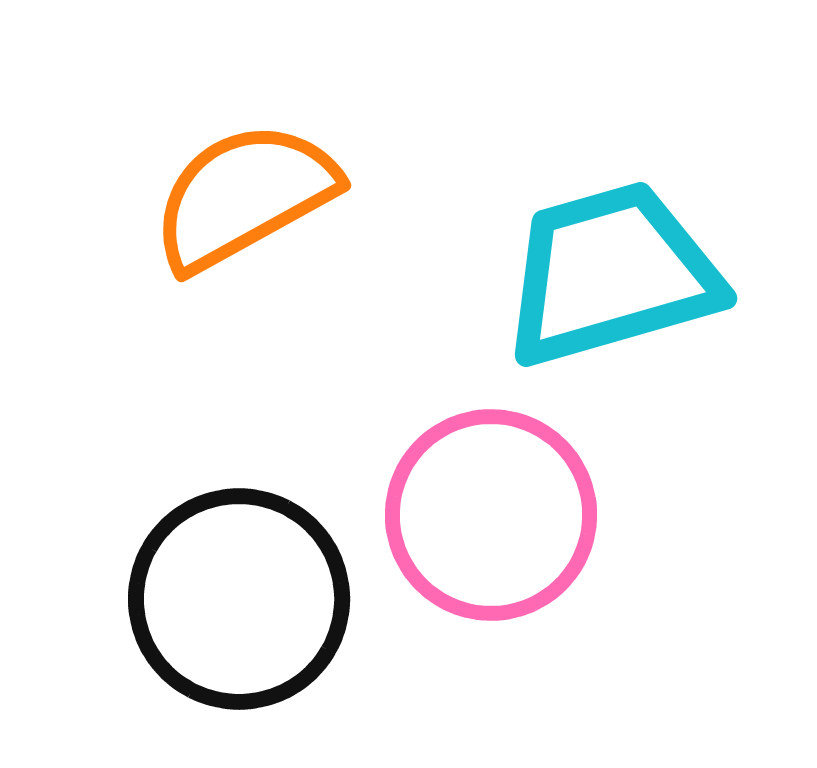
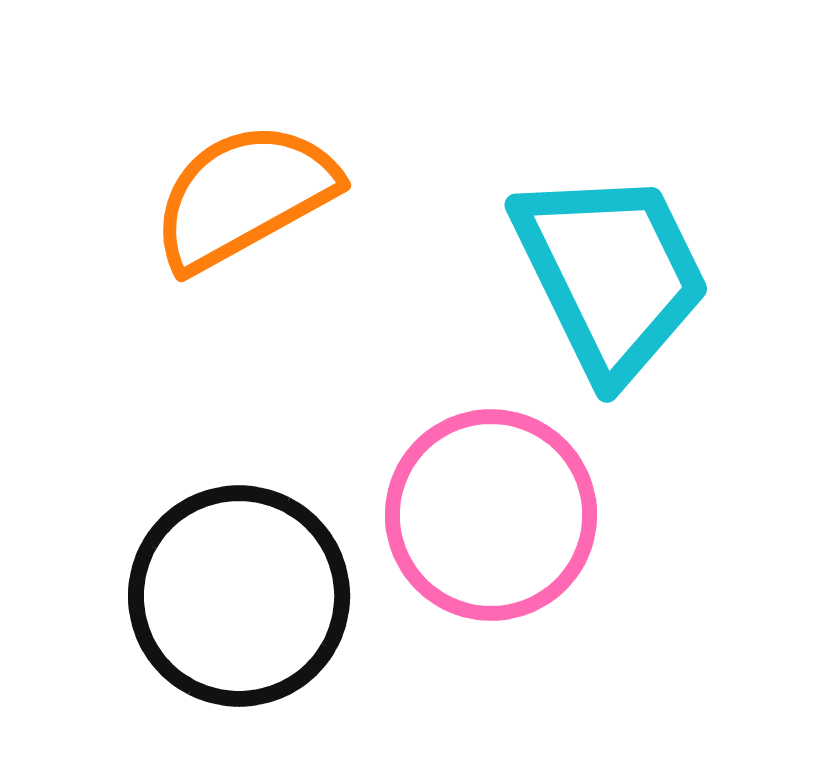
cyan trapezoid: rotated 80 degrees clockwise
black circle: moved 3 px up
